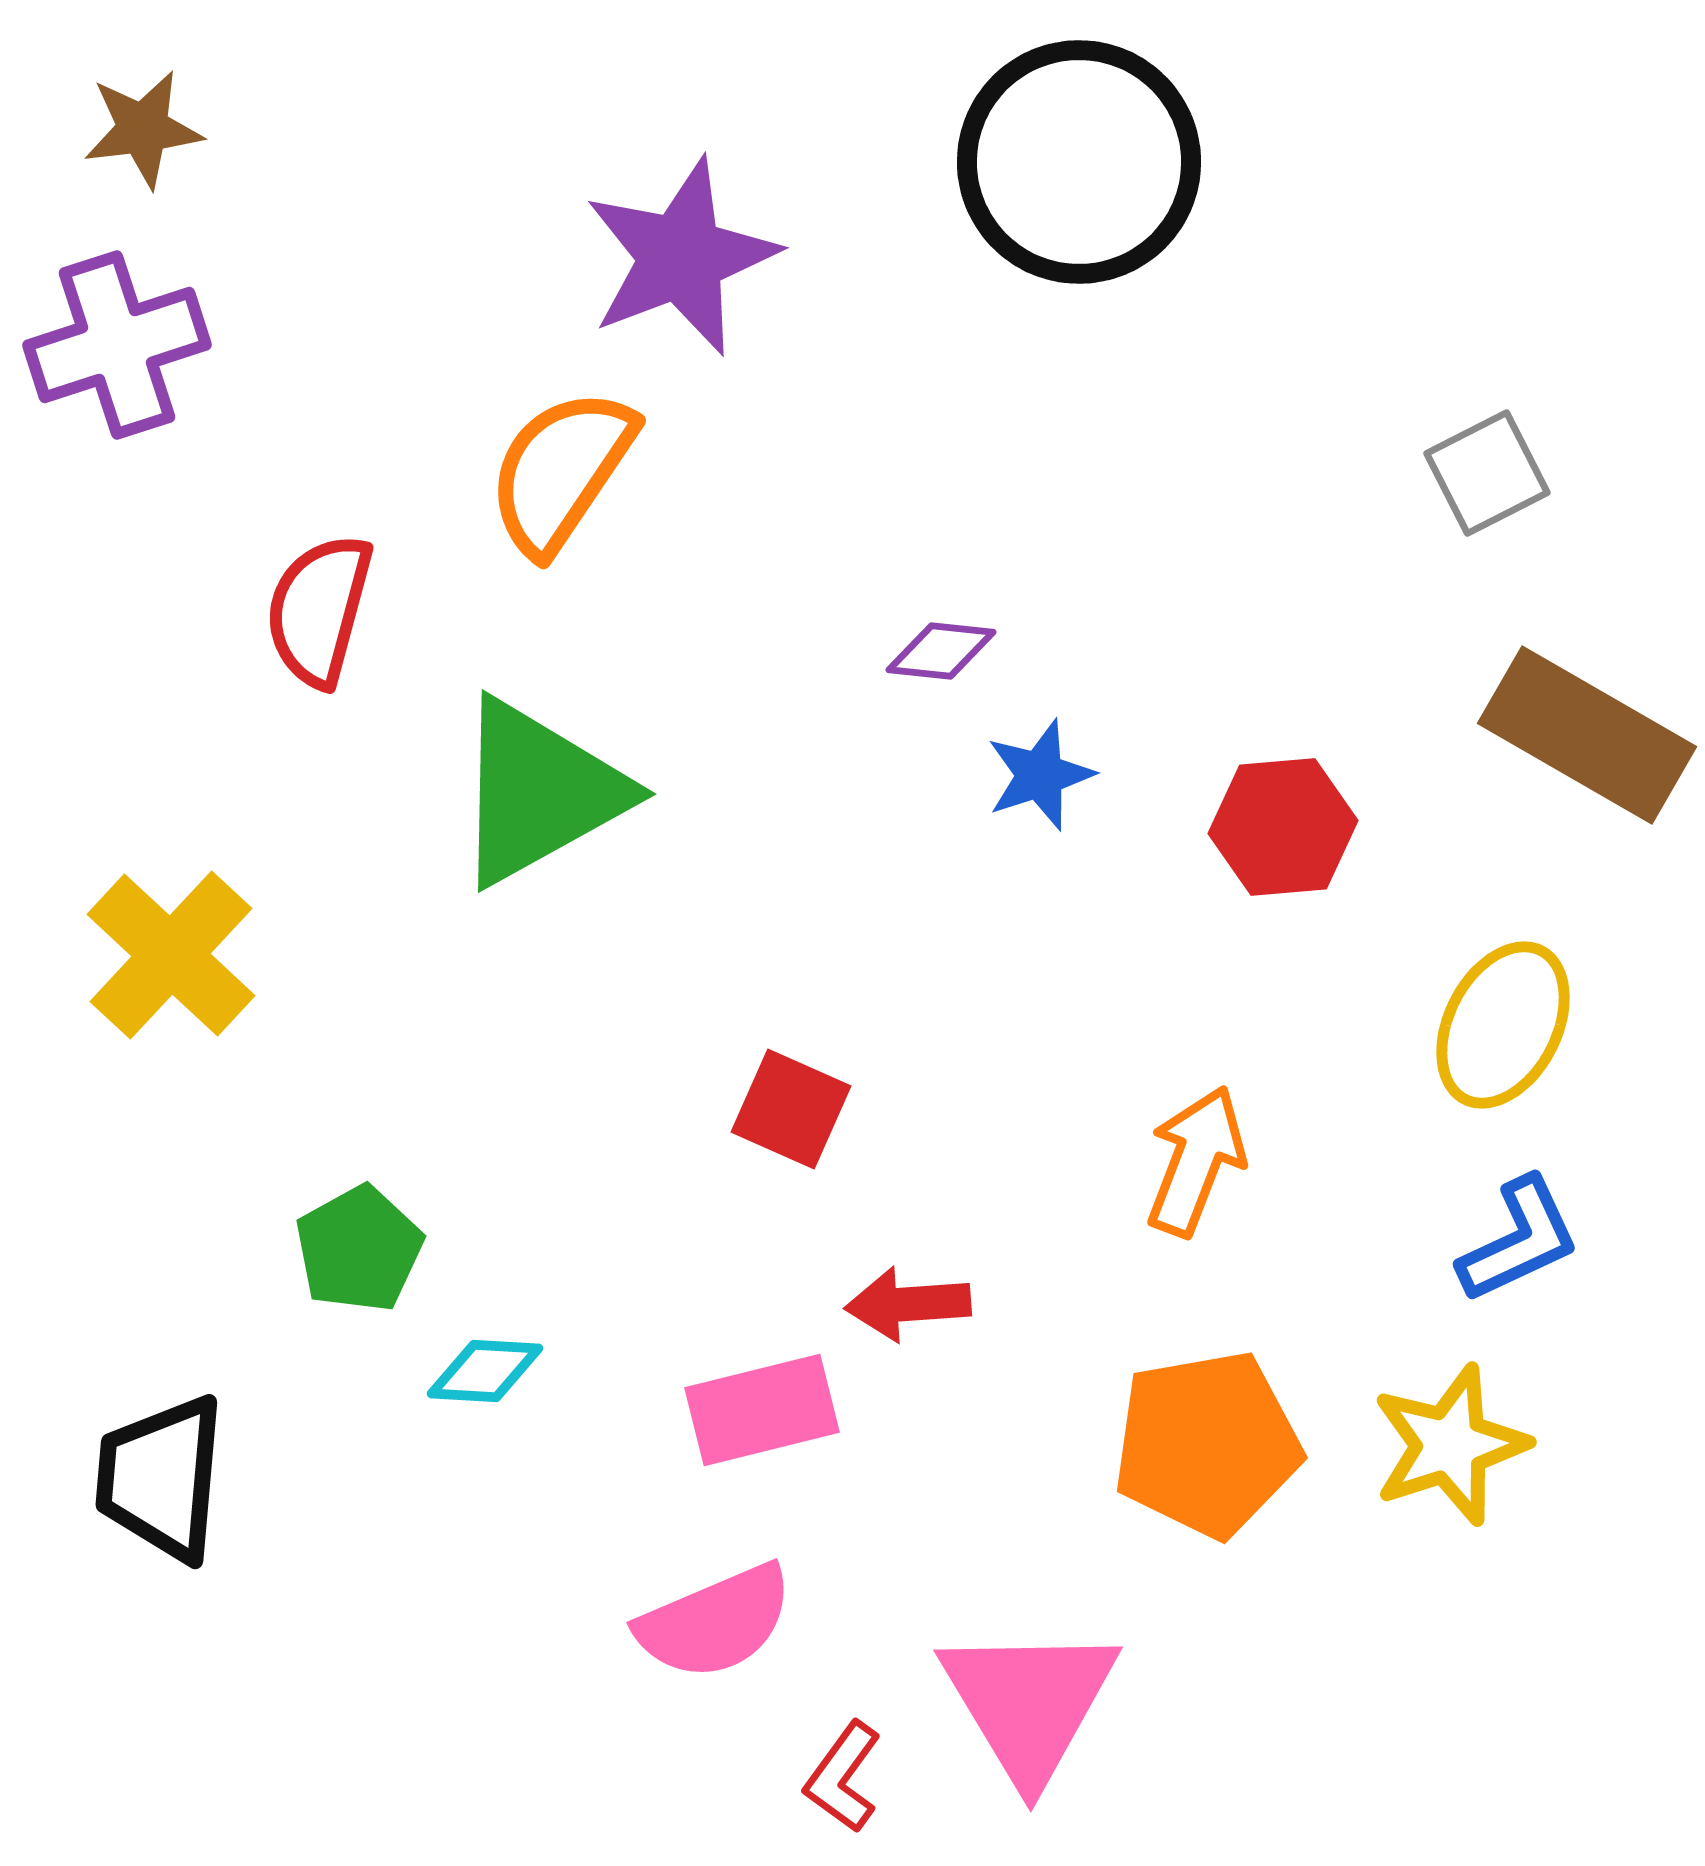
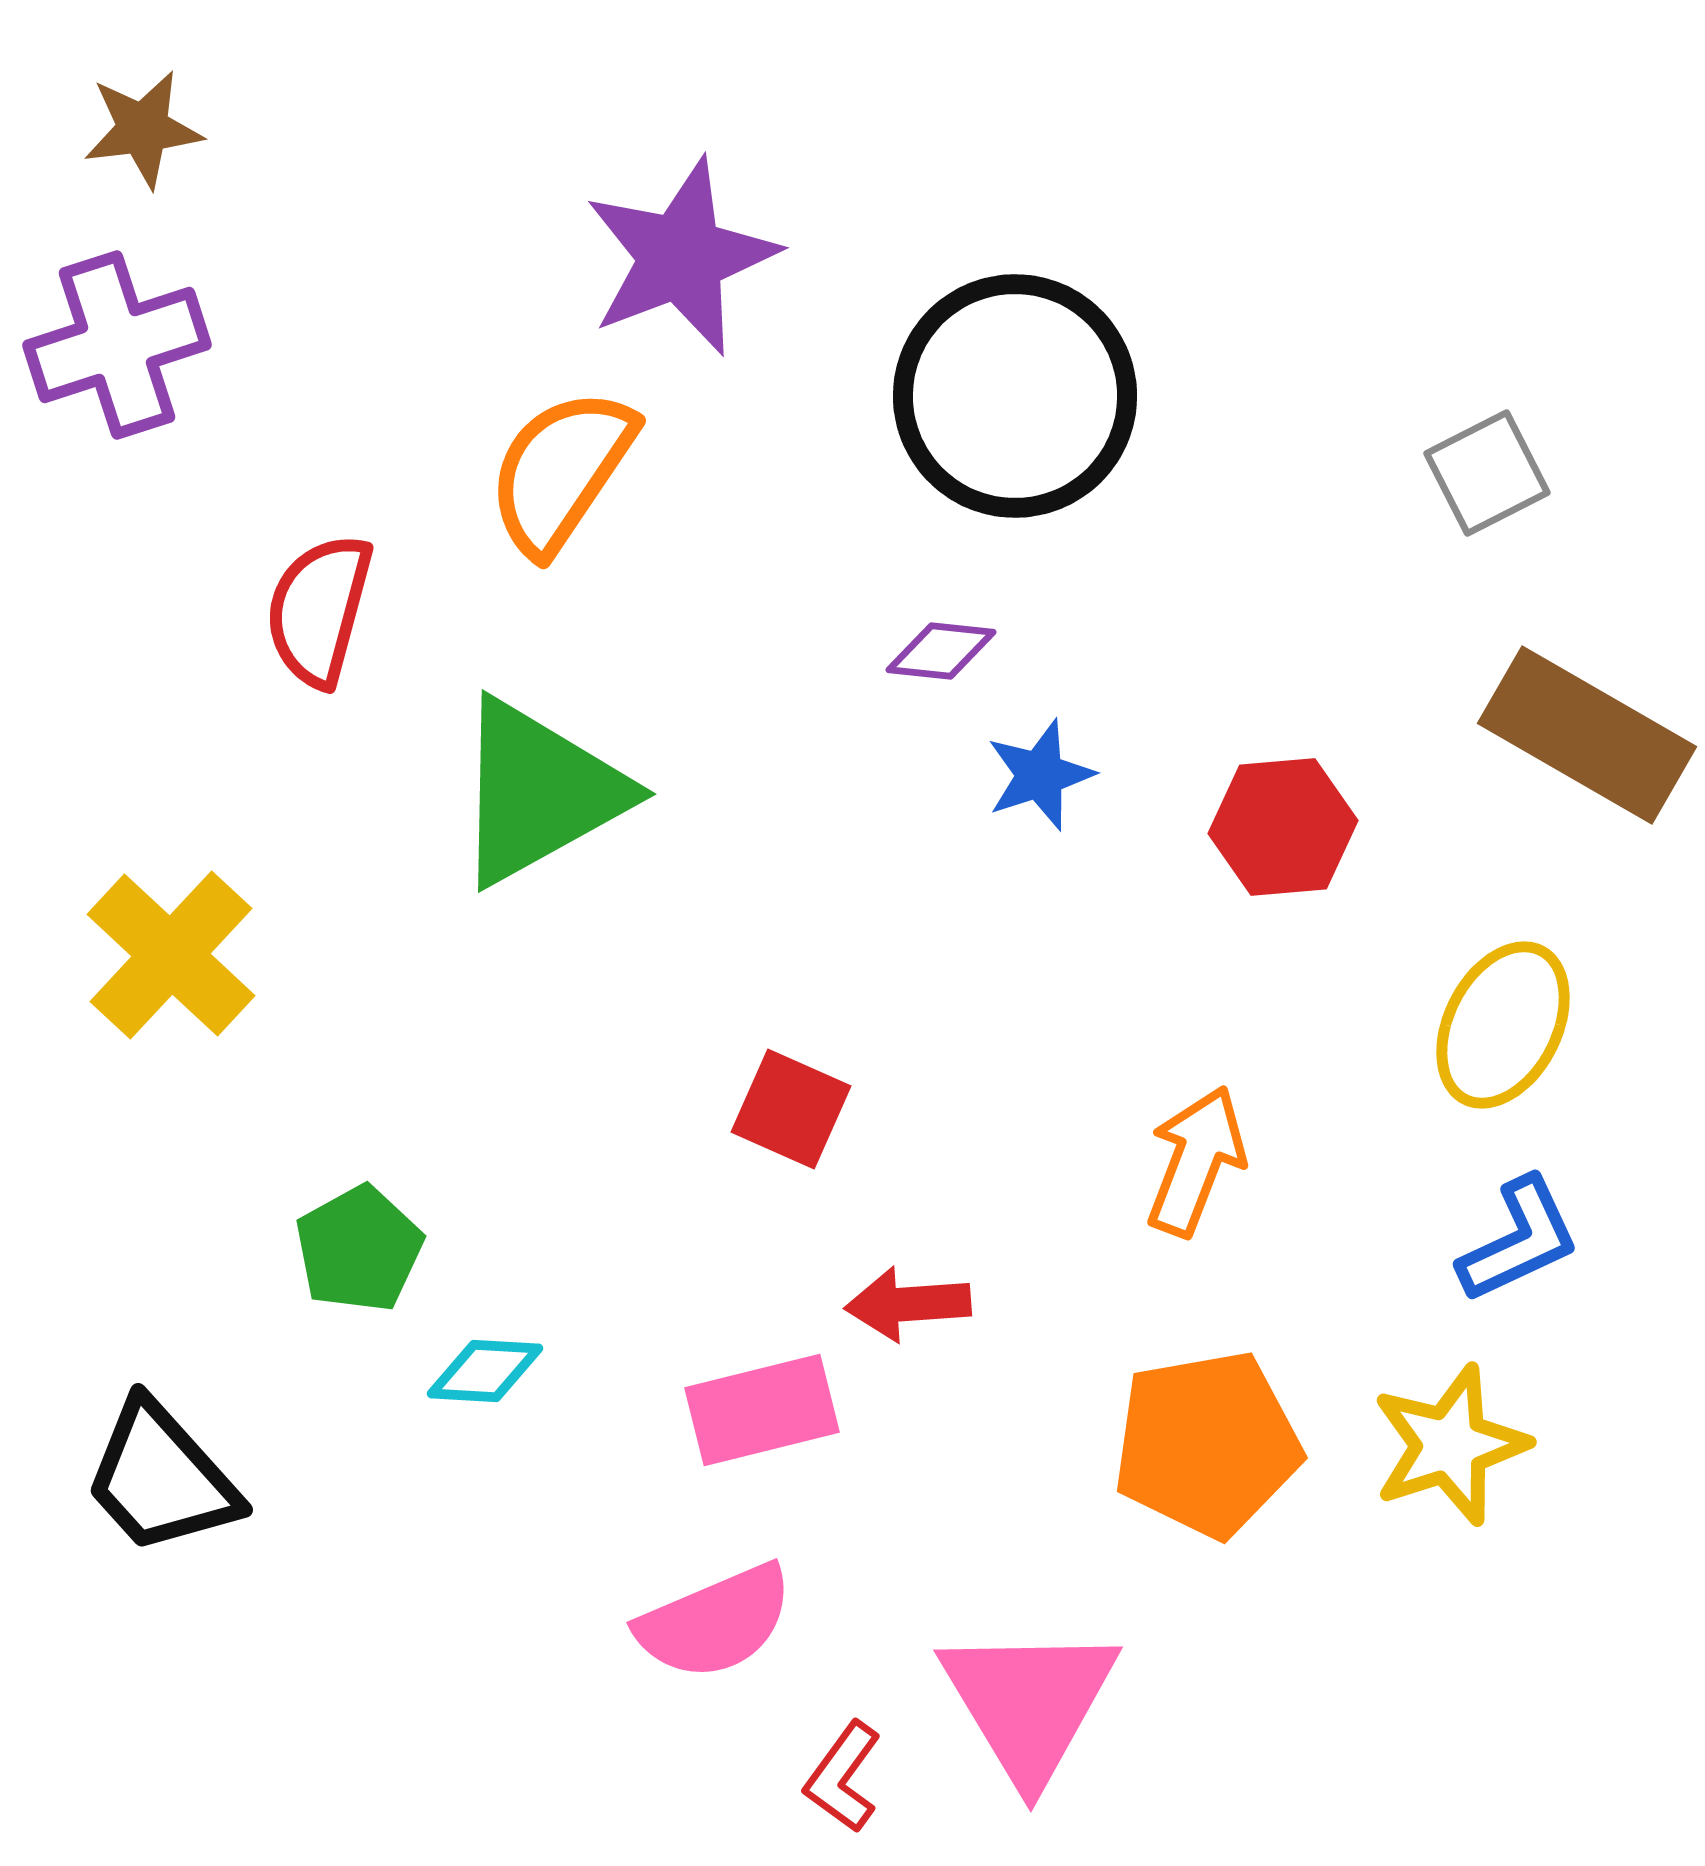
black circle: moved 64 px left, 234 px down
black trapezoid: rotated 47 degrees counterclockwise
